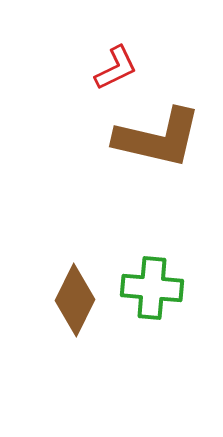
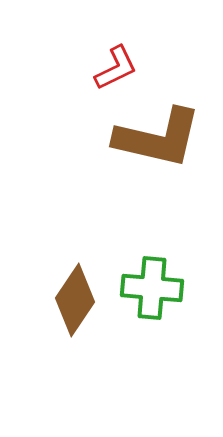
brown diamond: rotated 8 degrees clockwise
